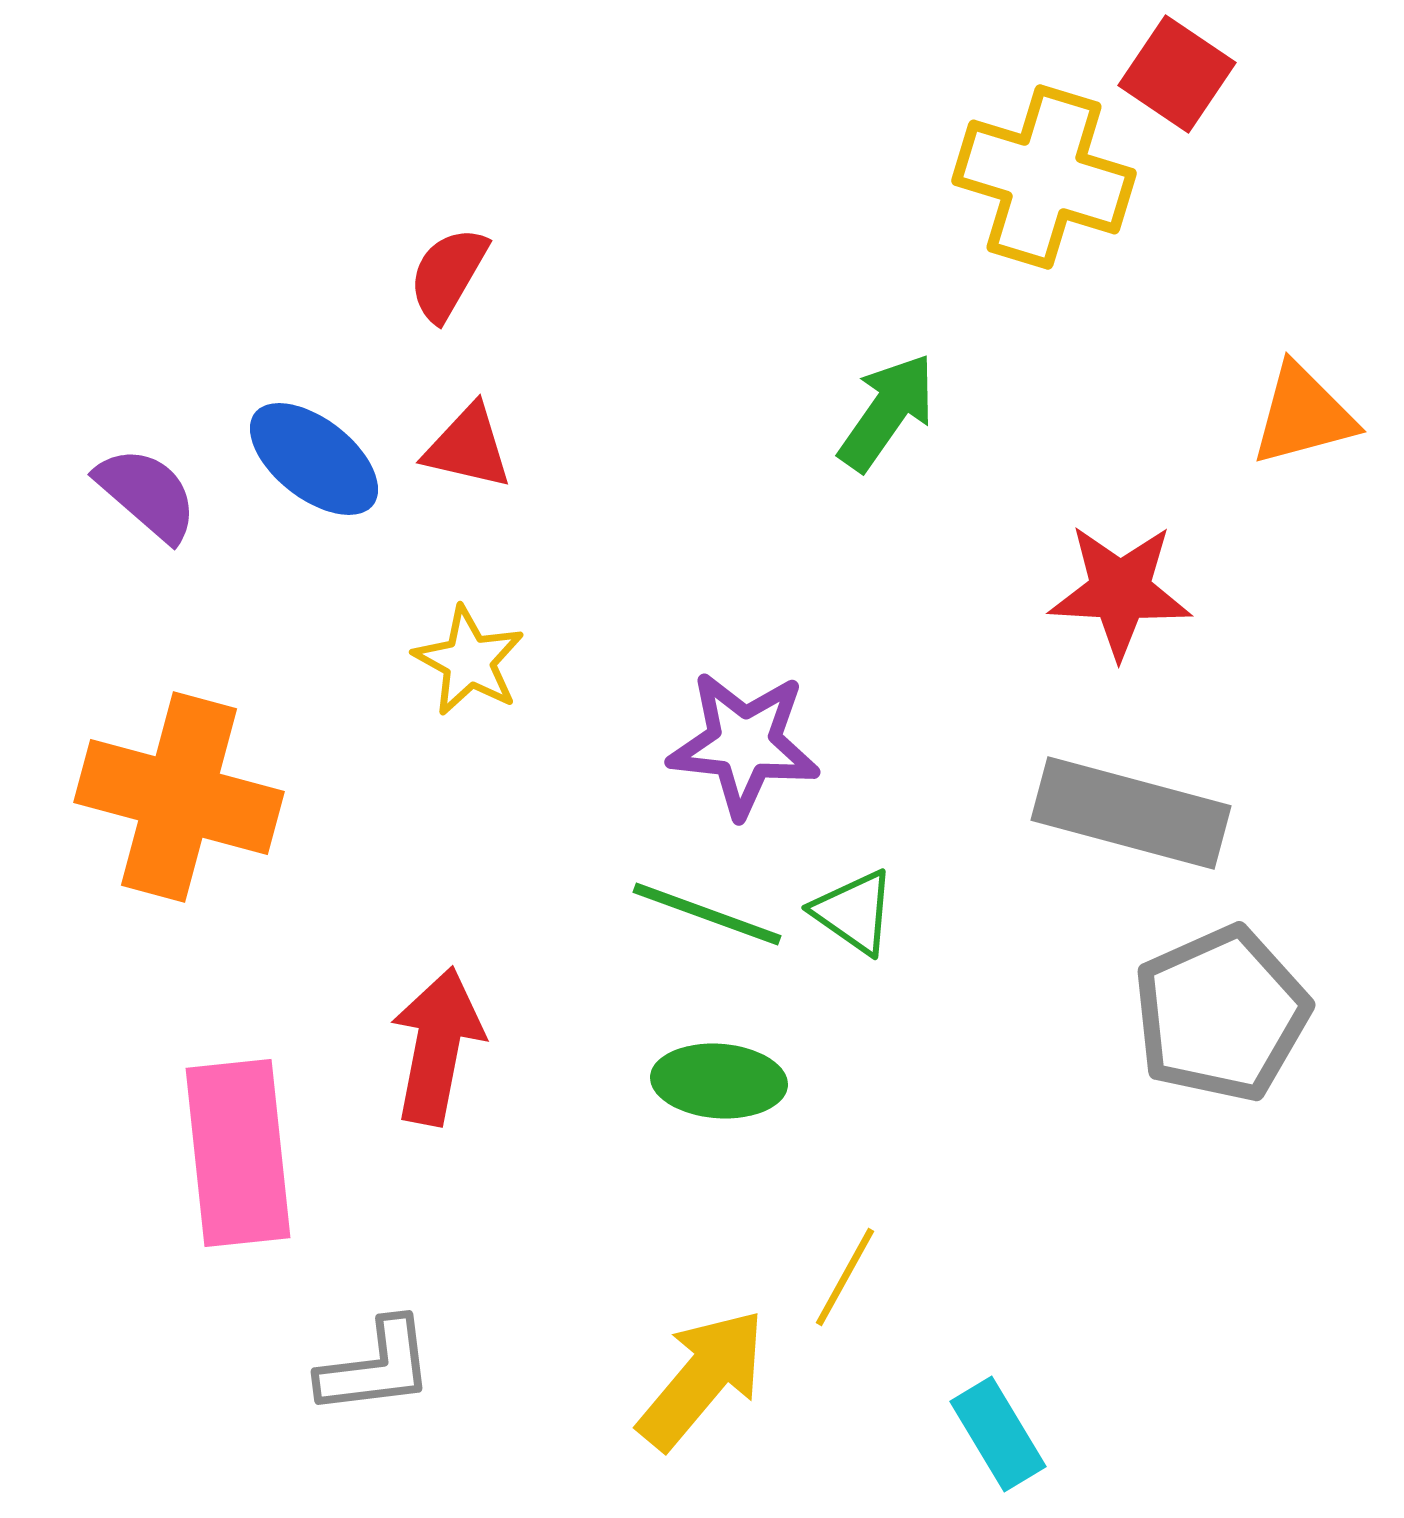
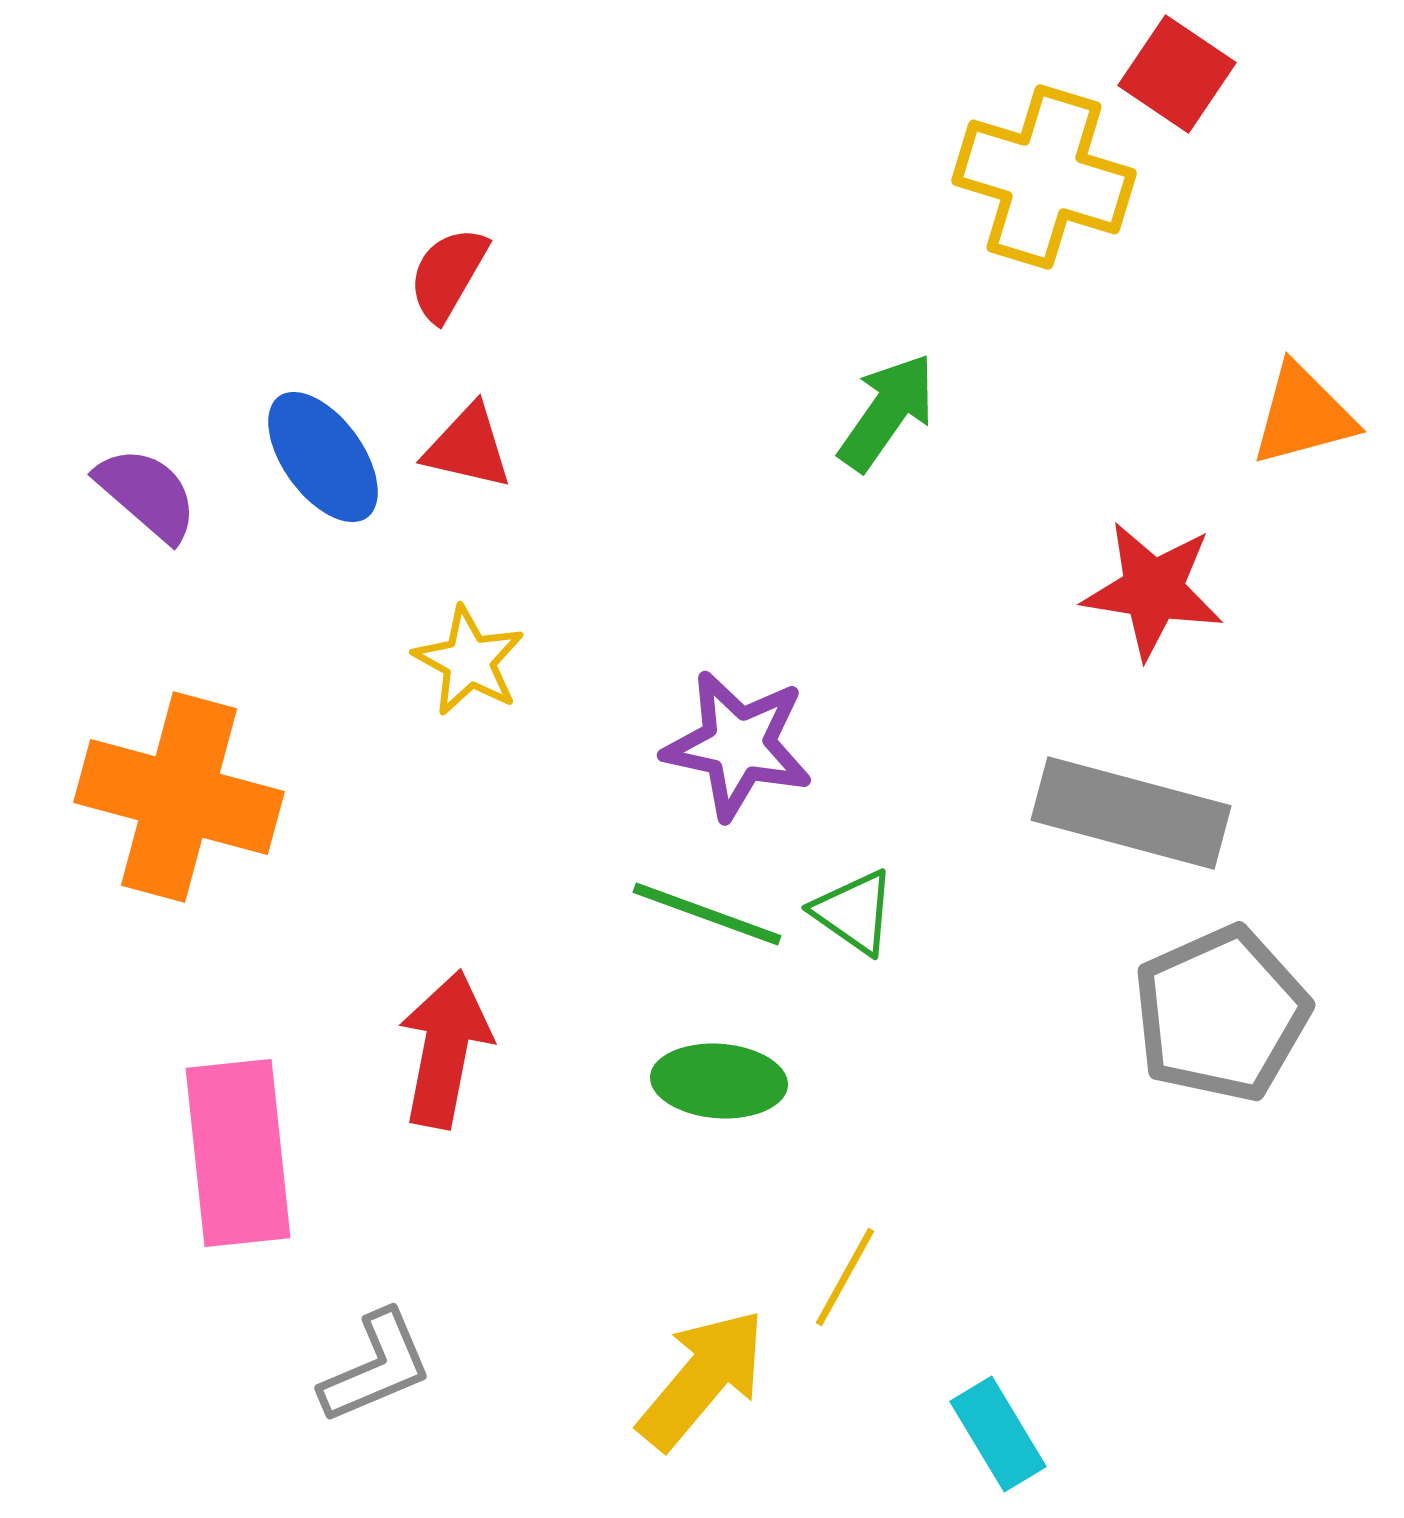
blue ellipse: moved 9 px right, 2 px up; rotated 16 degrees clockwise
red star: moved 33 px right, 1 px up; rotated 6 degrees clockwise
purple star: moved 6 px left, 1 px down; rotated 6 degrees clockwise
red arrow: moved 8 px right, 3 px down
gray L-shape: rotated 16 degrees counterclockwise
